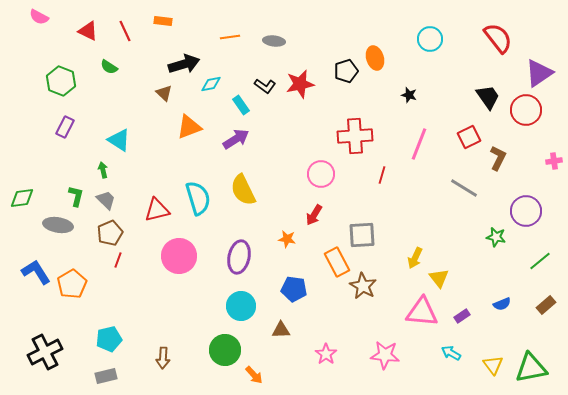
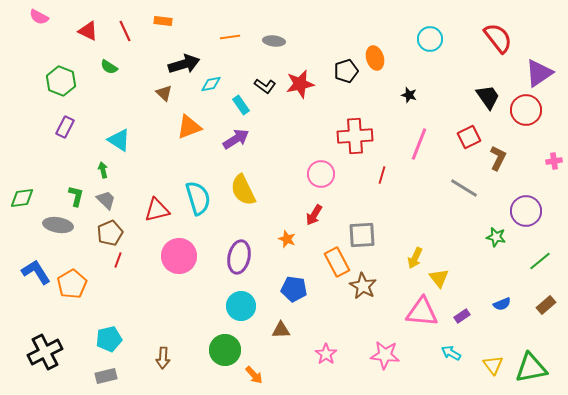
orange star at (287, 239): rotated 12 degrees clockwise
